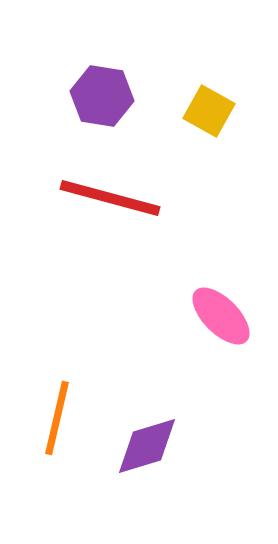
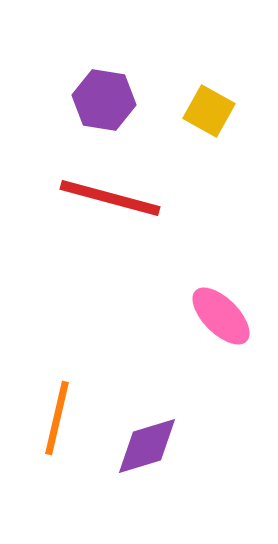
purple hexagon: moved 2 px right, 4 px down
